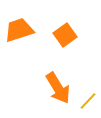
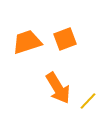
orange trapezoid: moved 8 px right, 12 px down
orange square: moved 4 px down; rotated 15 degrees clockwise
